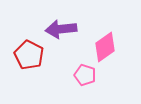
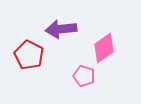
pink diamond: moved 1 px left, 1 px down
pink pentagon: moved 1 px left, 1 px down
